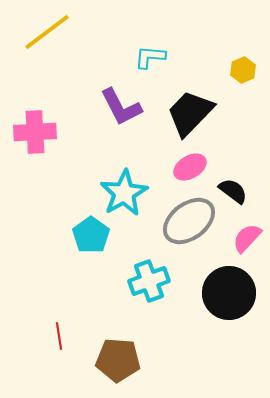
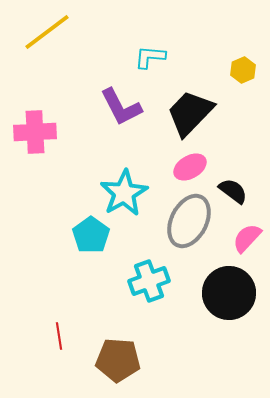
gray ellipse: rotated 26 degrees counterclockwise
